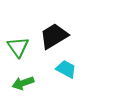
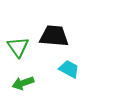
black trapezoid: rotated 36 degrees clockwise
cyan trapezoid: moved 3 px right
